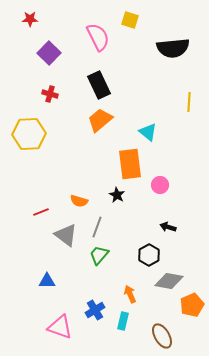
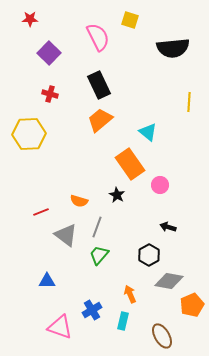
orange rectangle: rotated 28 degrees counterclockwise
blue cross: moved 3 px left
